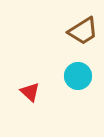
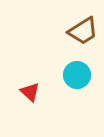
cyan circle: moved 1 px left, 1 px up
